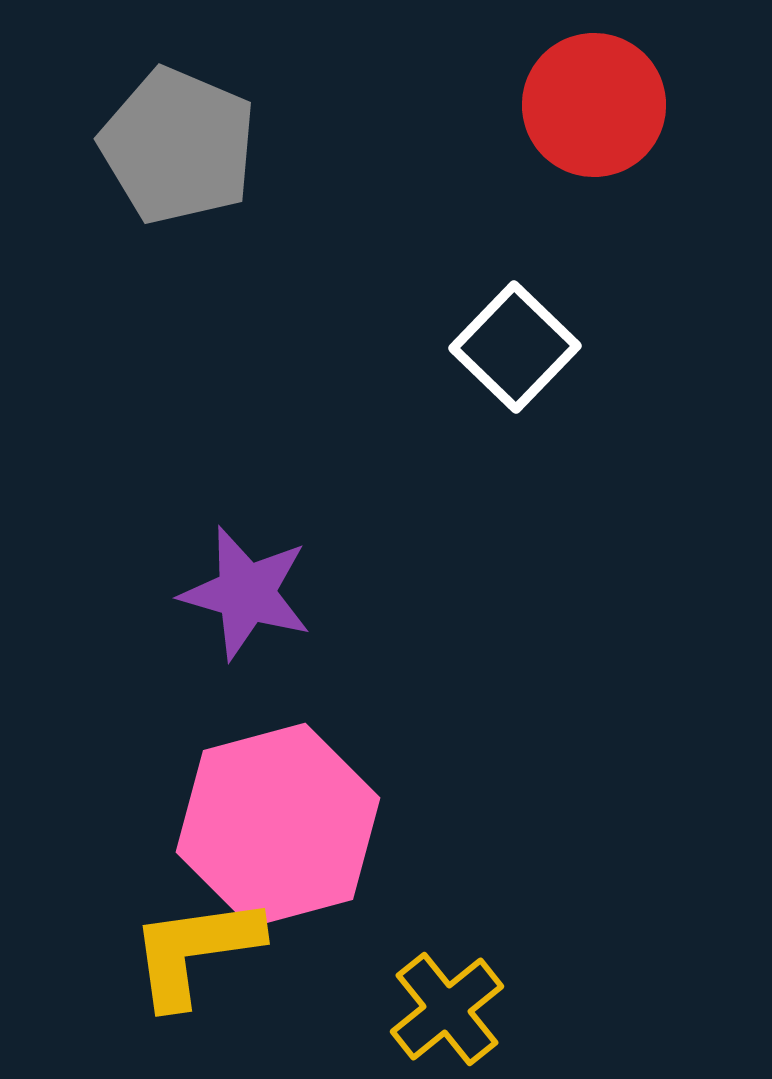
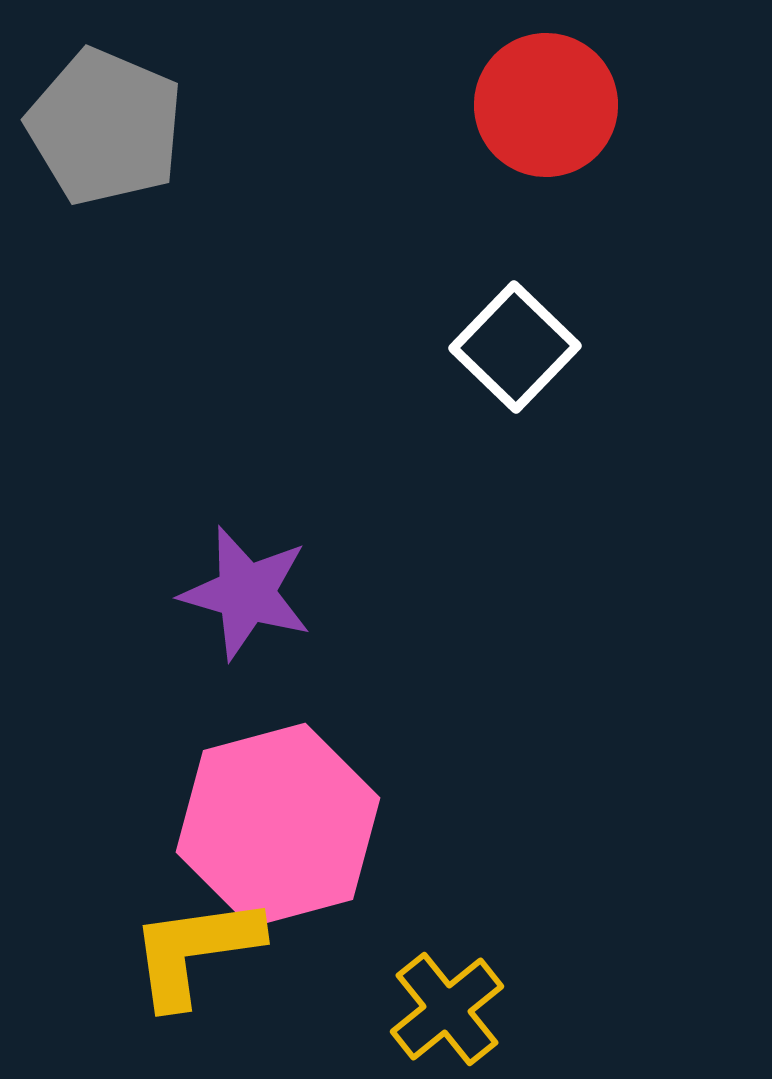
red circle: moved 48 px left
gray pentagon: moved 73 px left, 19 px up
